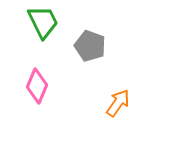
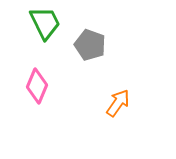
green trapezoid: moved 2 px right, 1 px down
gray pentagon: moved 1 px up
